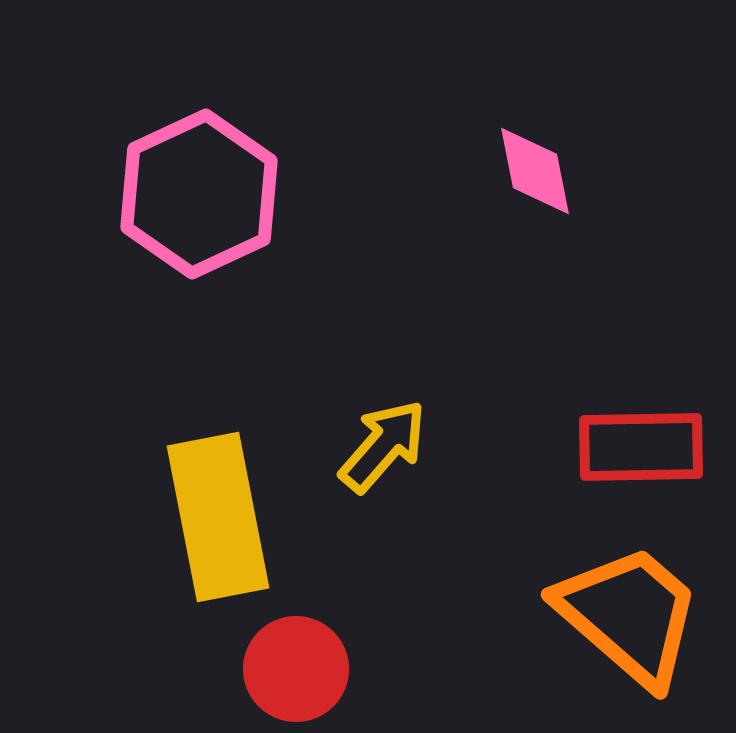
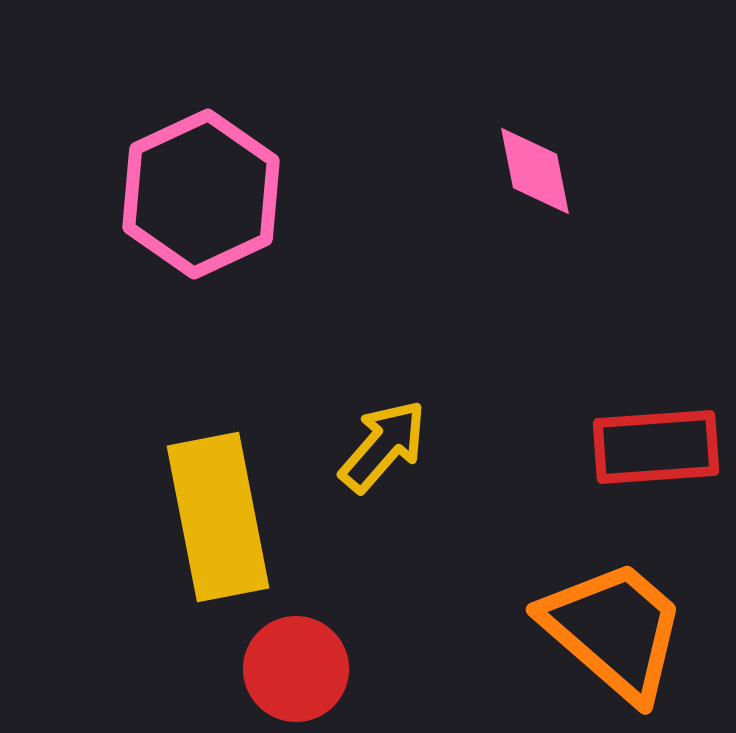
pink hexagon: moved 2 px right
red rectangle: moved 15 px right; rotated 3 degrees counterclockwise
orange trapezoid: moved 15 px left, 15 px down
